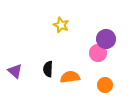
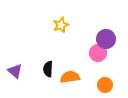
yellow star: rotated 28 degrees clockwise
